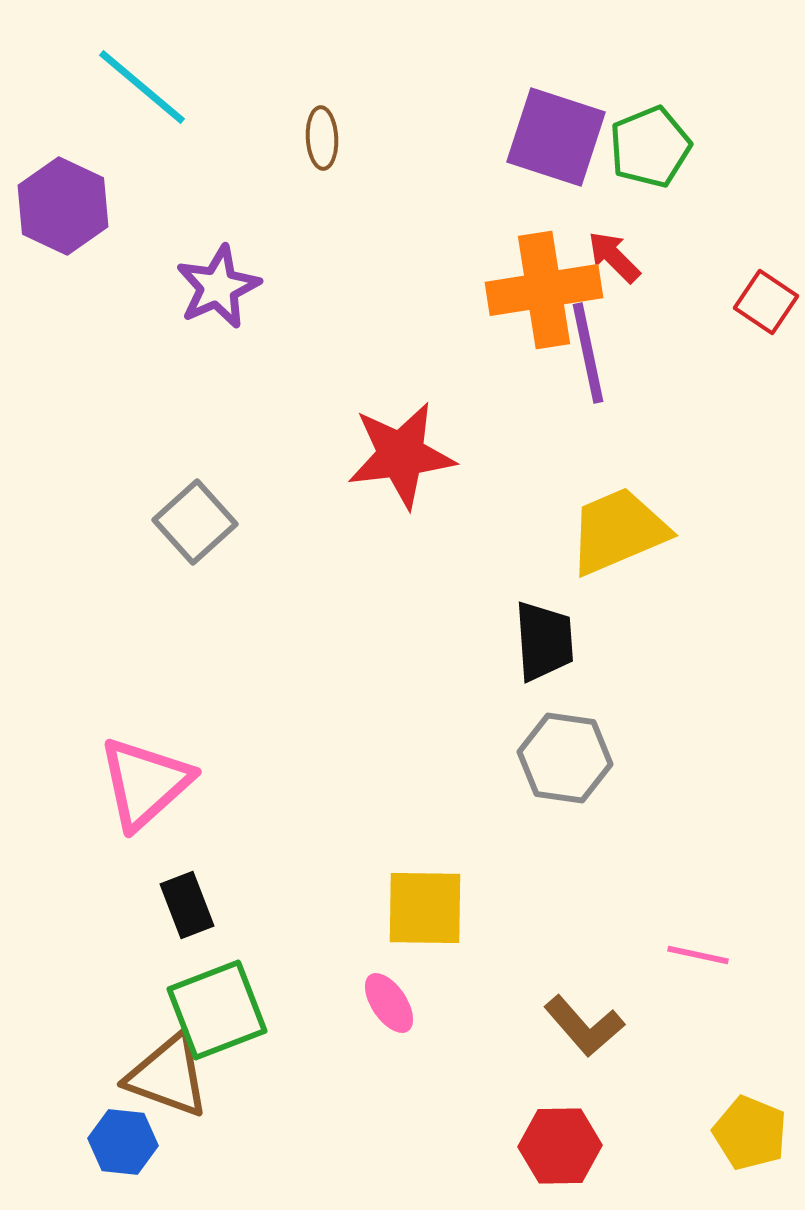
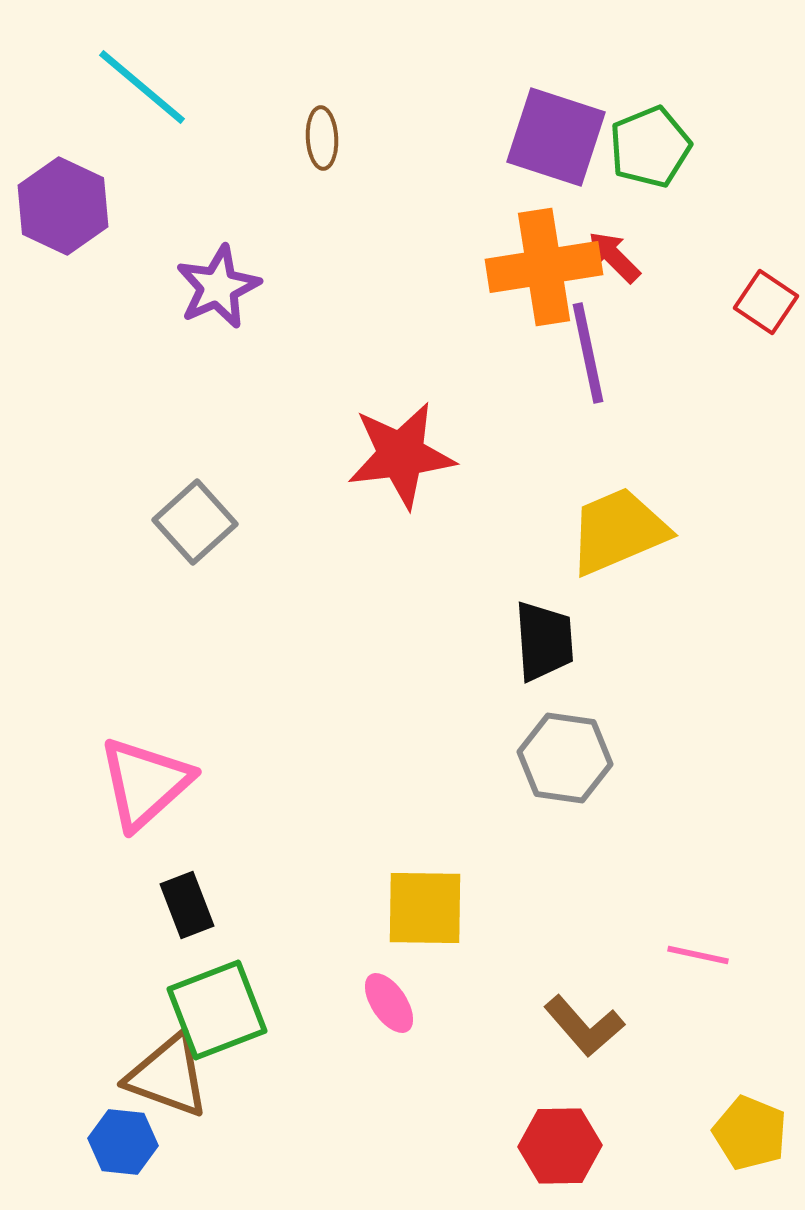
orange cross: moved 23 px up
